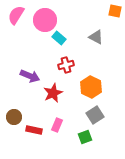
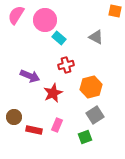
orange hexagon: rotated 20 degrees clockwise
